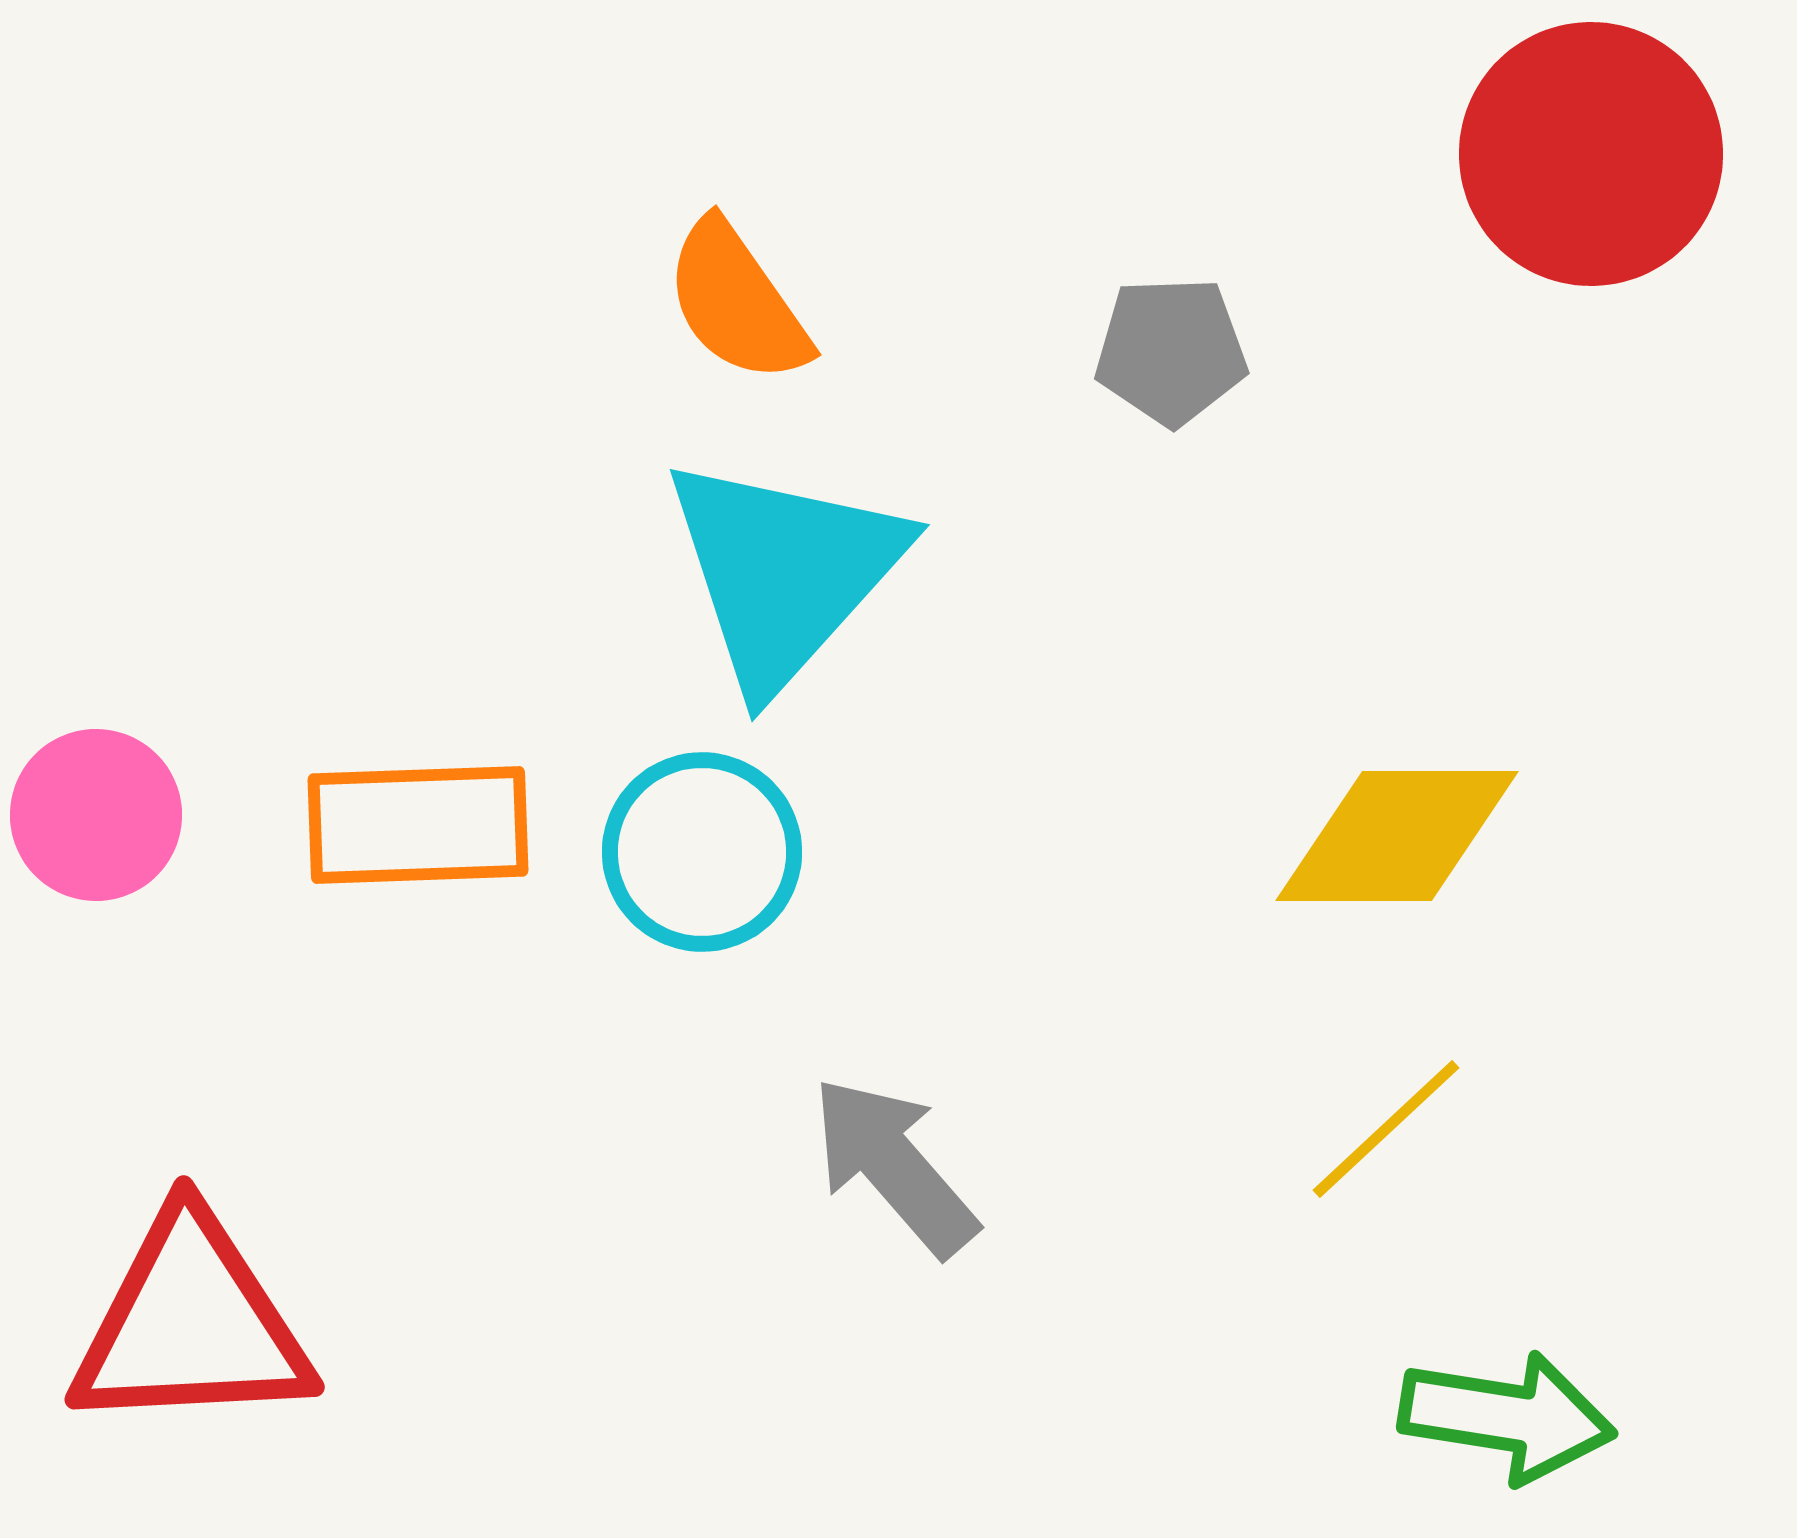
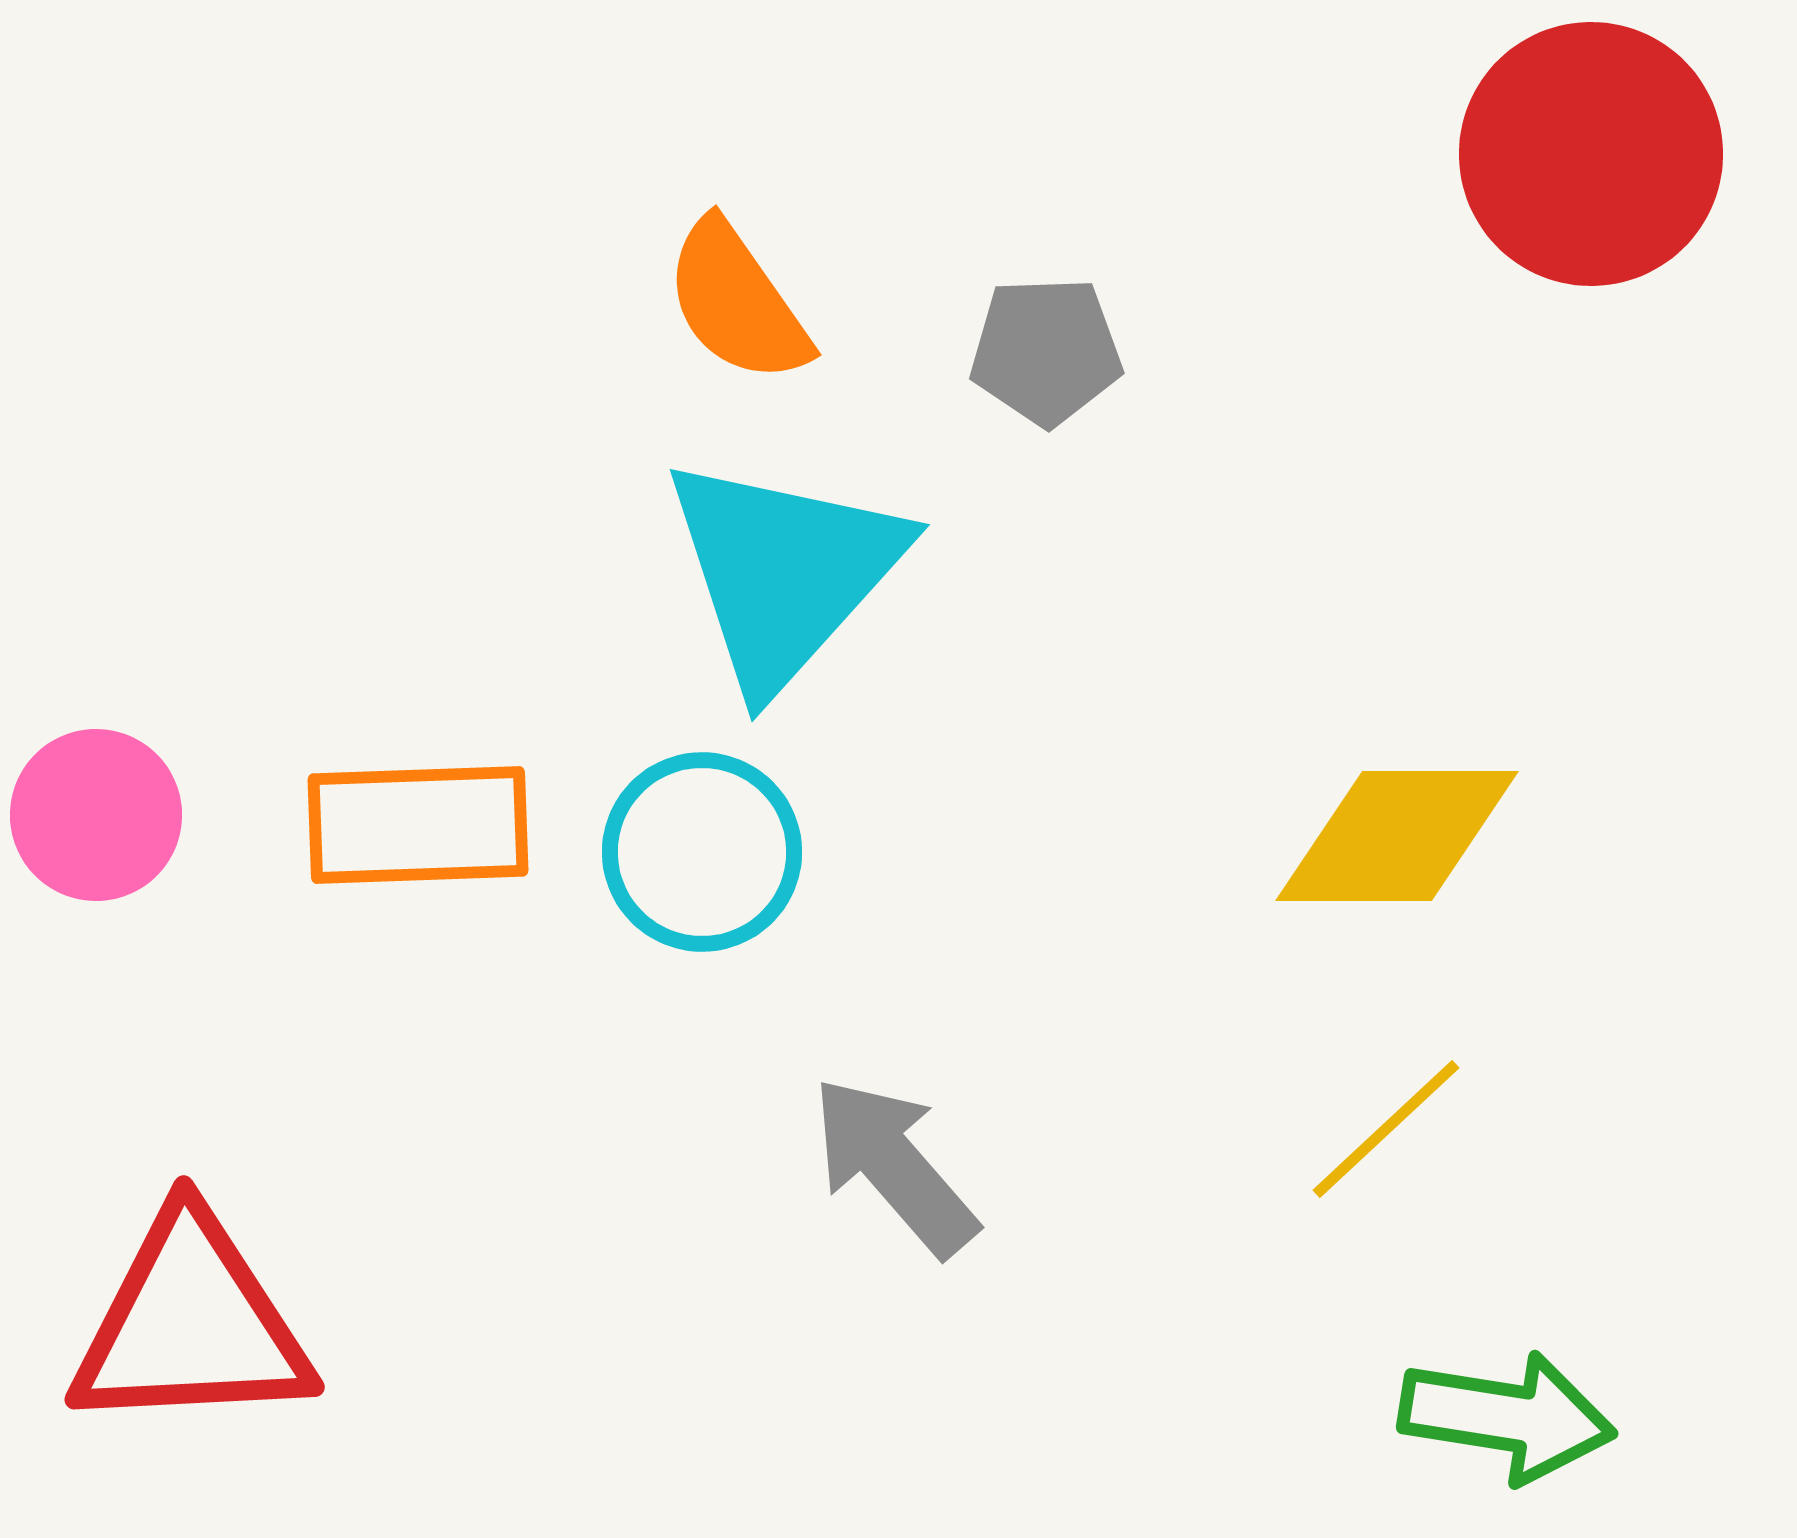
gray pentagon: moved 125 px left
